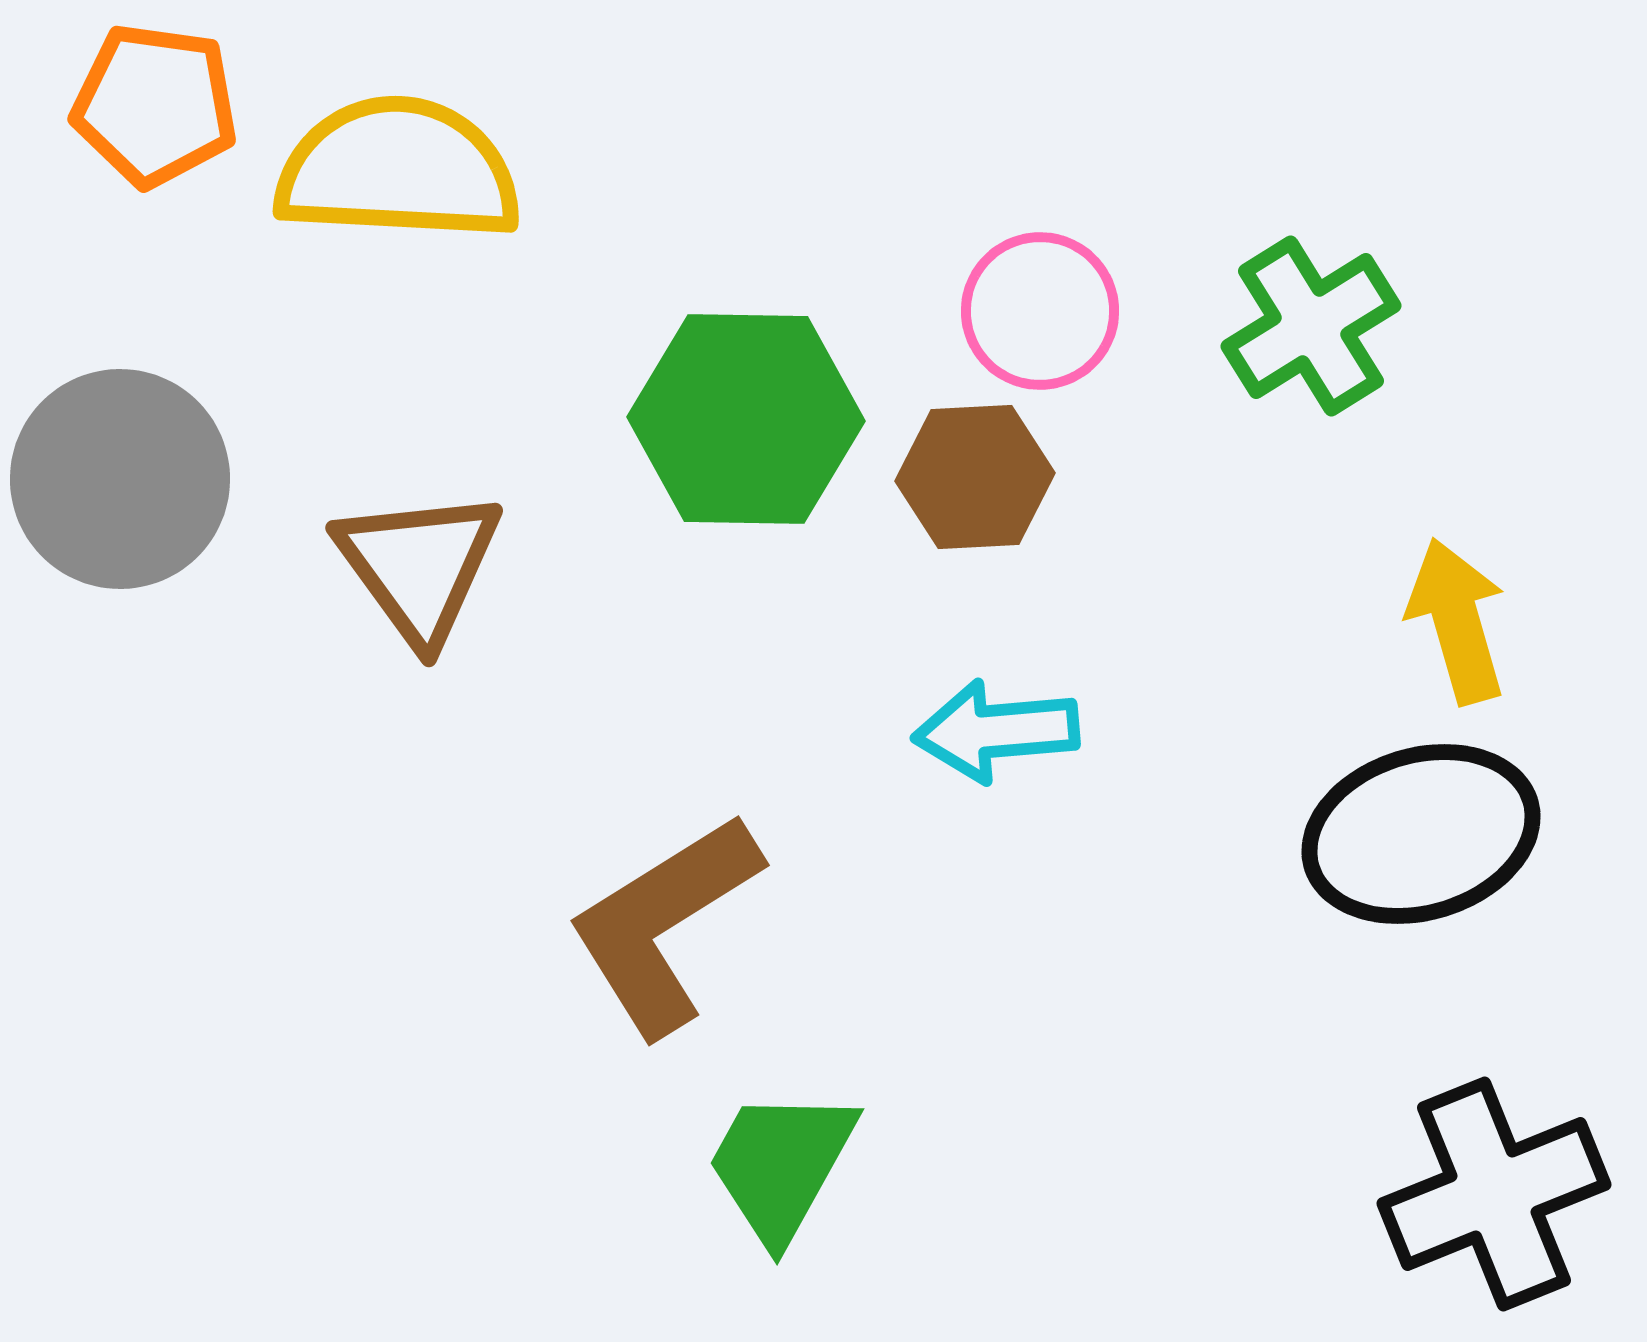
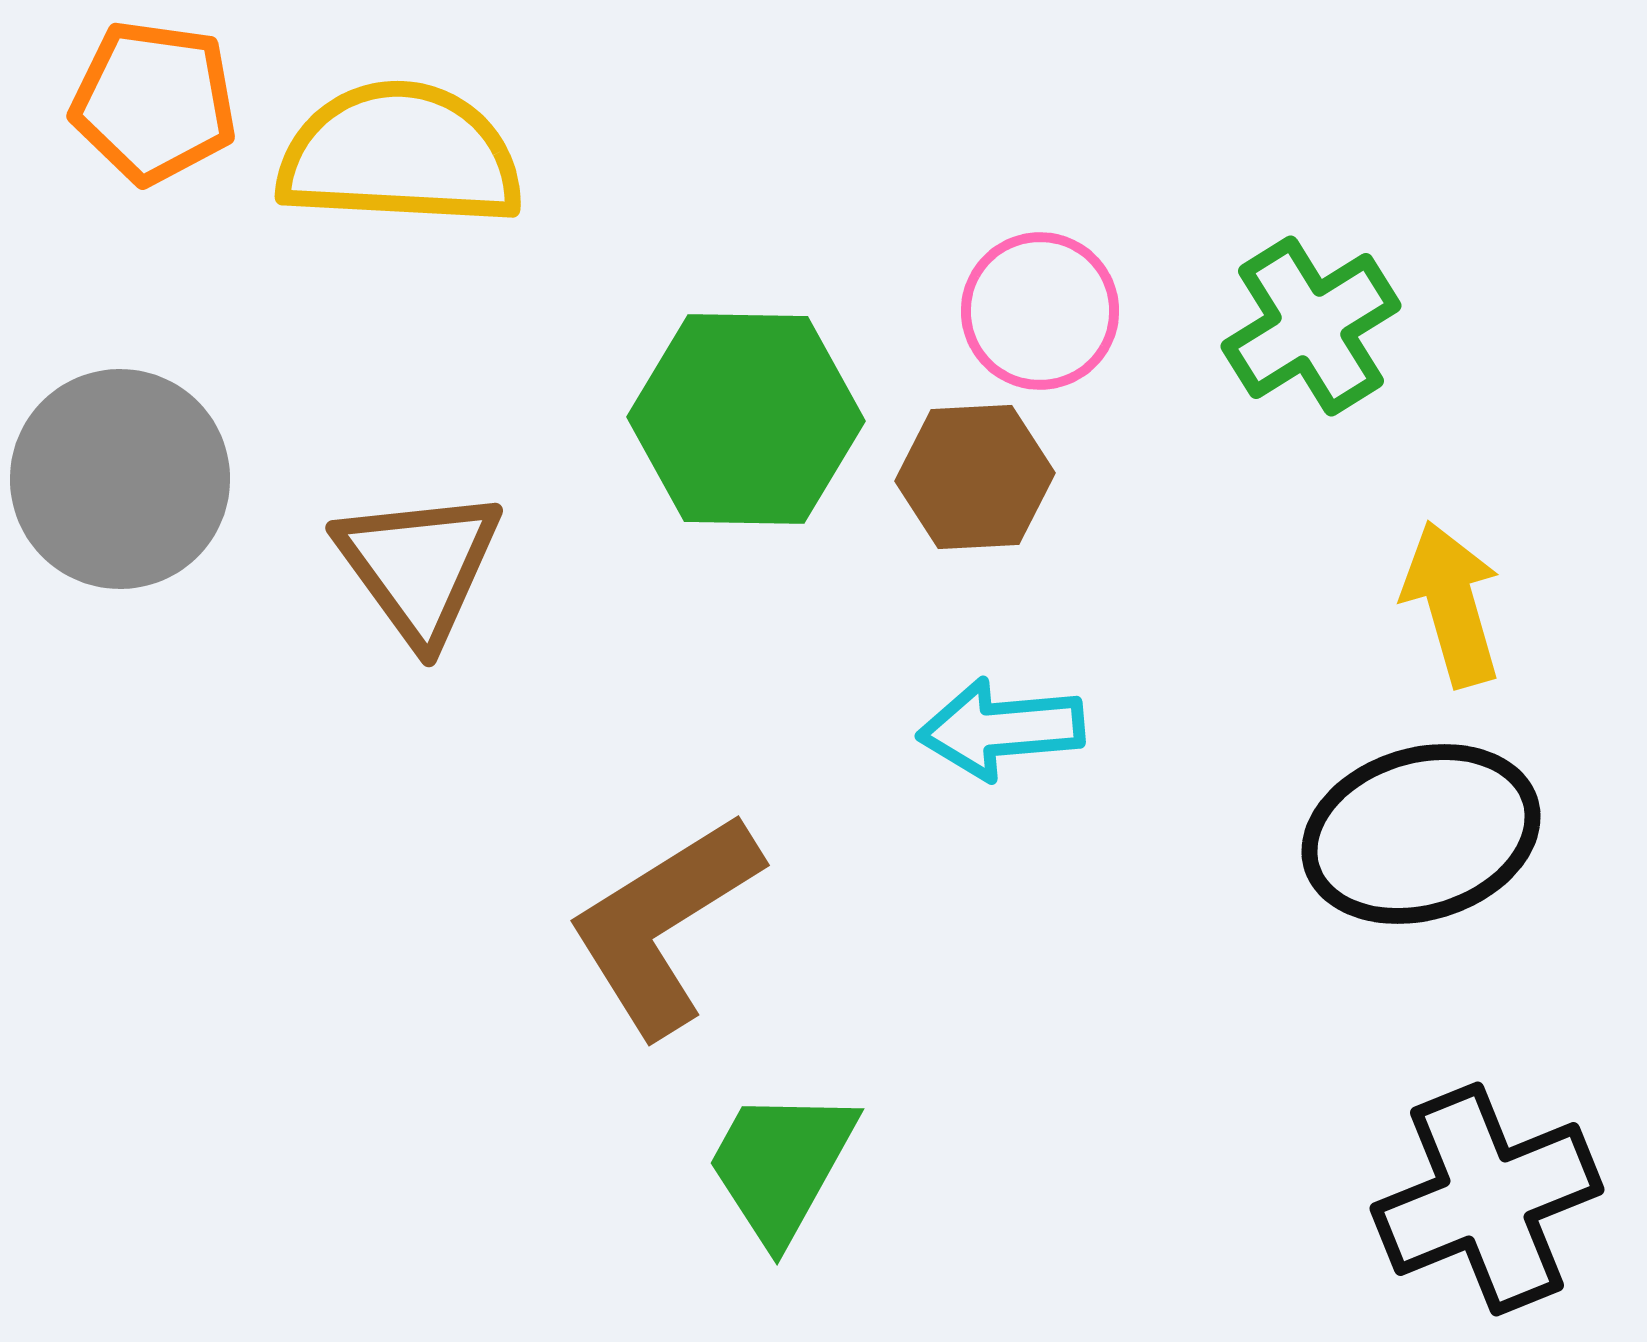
orange pentagon: moved 1 px left, 3 px up
yellow semicircle: moved 2 px right, 15 px up
yellow arrow: moved 5 px left, 17 px up
cyan arrow: moved 5 px right, 2 px up
black cross: moved 7 px left, 5 px down
